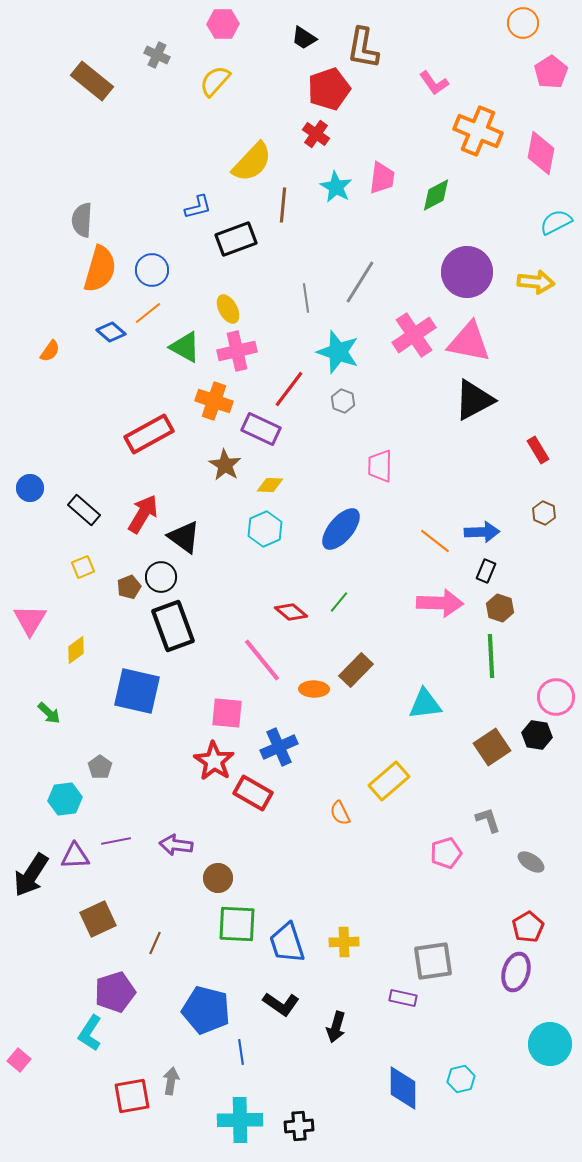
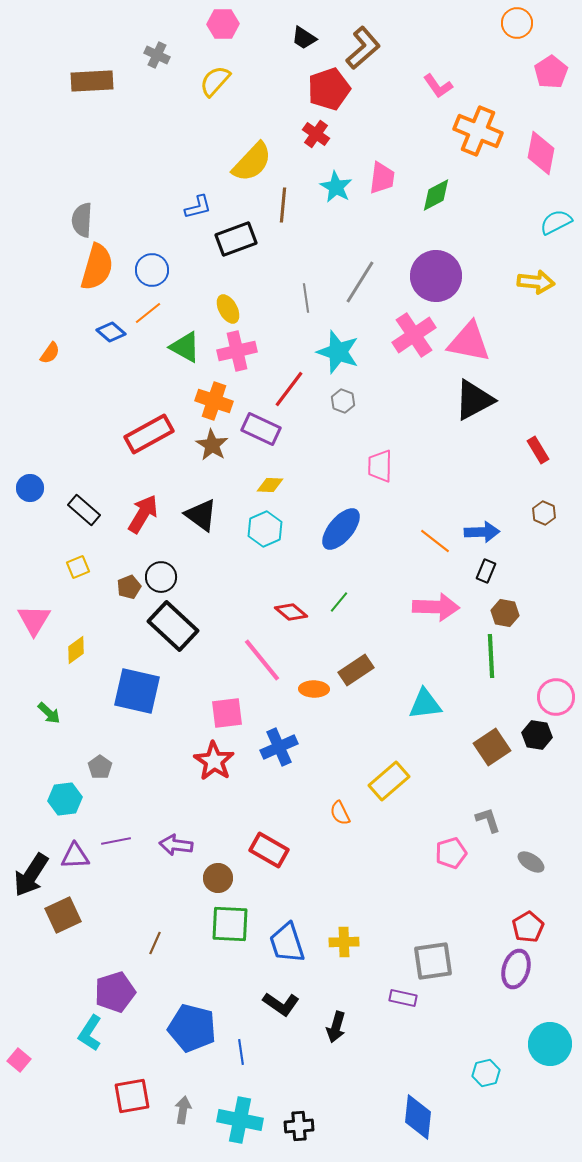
orange circle at (523, 23): moved 6 px left
brown L-shape at (363, 48): rotated 141 degrees counterclockwise
brown rectangle at (92, 81): rotated 42 degrees counterclockwise
pink L-shape at (434, 83): moved 4 px right, 3 px down
orange semicircle at (100, 269): moved 3 px left, 2 px up
purple circle at (467, 272): moved 31 px left, 4 px down
orange semicircle at (50, 351): moved 2 px down
brown star at (225, 465): moved 13 px left, 20 px up
black triangle at (184, 537): moved 17 px right, 22 px up
yellow square at (83, 567): moved 5 px left
pink arrow at (440, 603): moved 4 px left, 4 px down
brown hexagon at (500, 608): moved 5 px right, 5 px down; rotated 8 degrees counterclockwise
pink triangle at (30, 620): moved 4 px right
black rectangle at (173, 626): rotated 27 degrees counterclockwise
brown rectangle at (356, 670): rotated 12 degrees clockwise
pink square at (227, 713): rotated 12 degrees counterclockwise
red rectangle at (253, 793): moved 16 px right, 57 px down
pink pentagon at (446, 853): moved 5 px right
brown square at (98, 919): moved 35 px left, 4 px up
green square at (237, 924): moved 7 px left
purple ellipse at (516, 972): moved 3 px up
blue pentagon at (206, 1010): moved 14 px left, 18 px down
cyan hexagon at (461, 1079): moved 25 px right, 6 px up
gray arrow at (171, 1081): moved 12 px right, 29 px down
blue diamond at (403, 1088): moved 15 px right, 29 px down; rotated 6 degrees clockwise
cyan cross at (240, 1120): rotated 12 degrees clockwise
